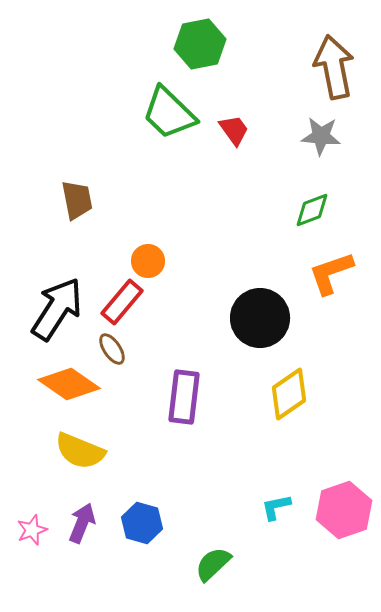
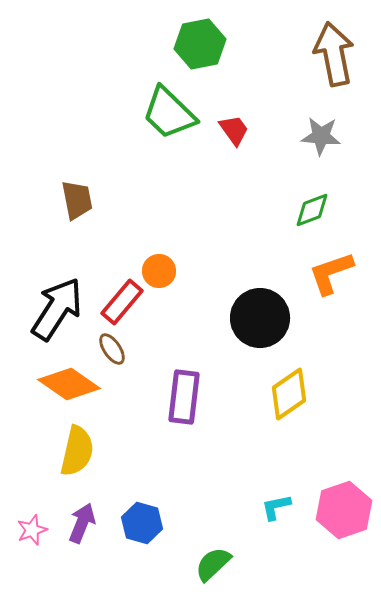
brown arrow: moved 13 px up
orange circle: moved 11 px right, 10 px down
yellow semicircle: moved 3 px left; rotated 99 degrees counterclockwise
